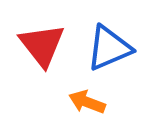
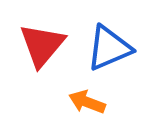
red triangle: rotated 18 degrees clockwise
